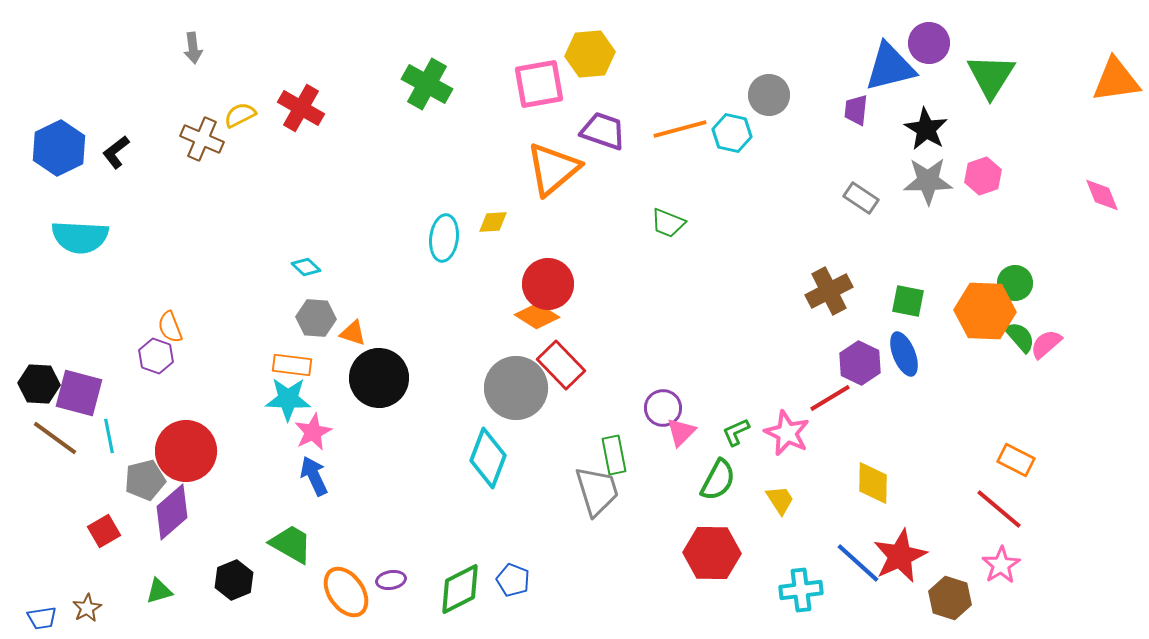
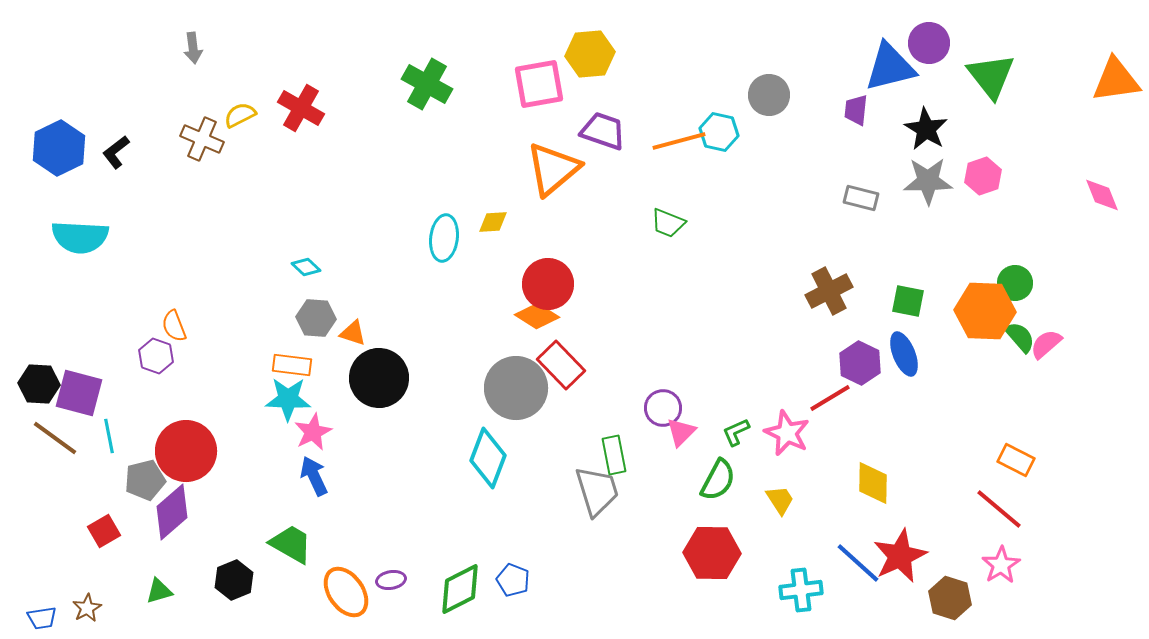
green triangle at (991, 76): rotated 10 degrees counterclockwise
orange line at (680, 129): moved 1 px left, 12 px down
cyan hexagon at (732, 133): moved 13 px left, 1 px up
gray rectangle at (861, 198): rotated 20 degrees counterclockwise
orange semicircle at (170, 327): moved 4 px right, 1 px up
